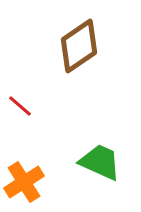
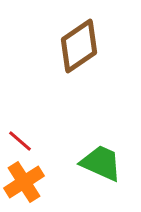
red line: moved 35 px down
green trapezoid: moved 1 px right, 1 px down
